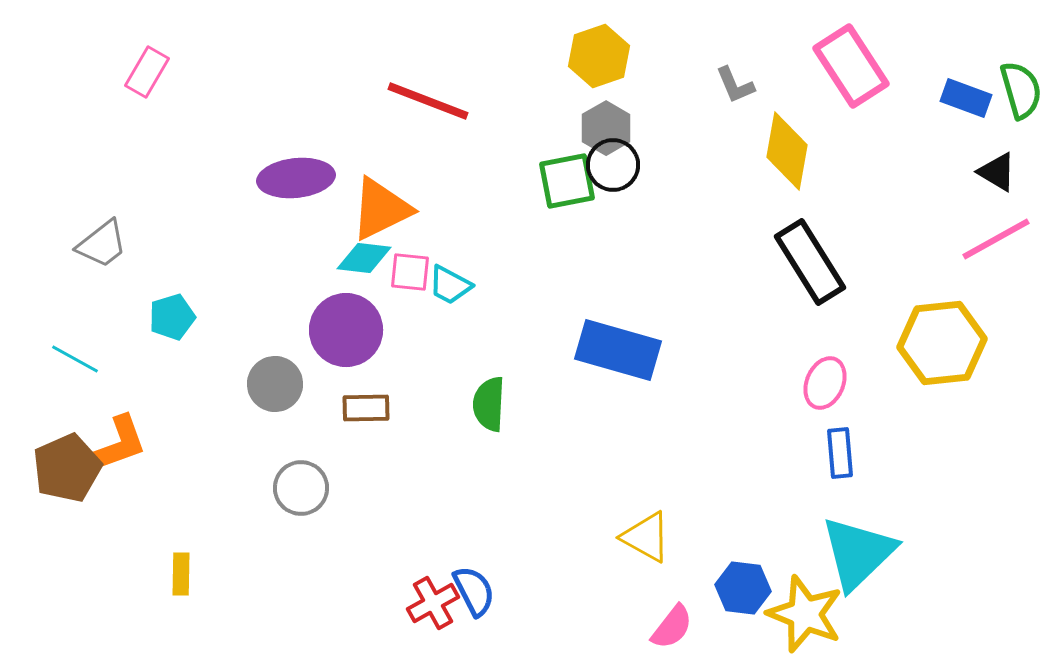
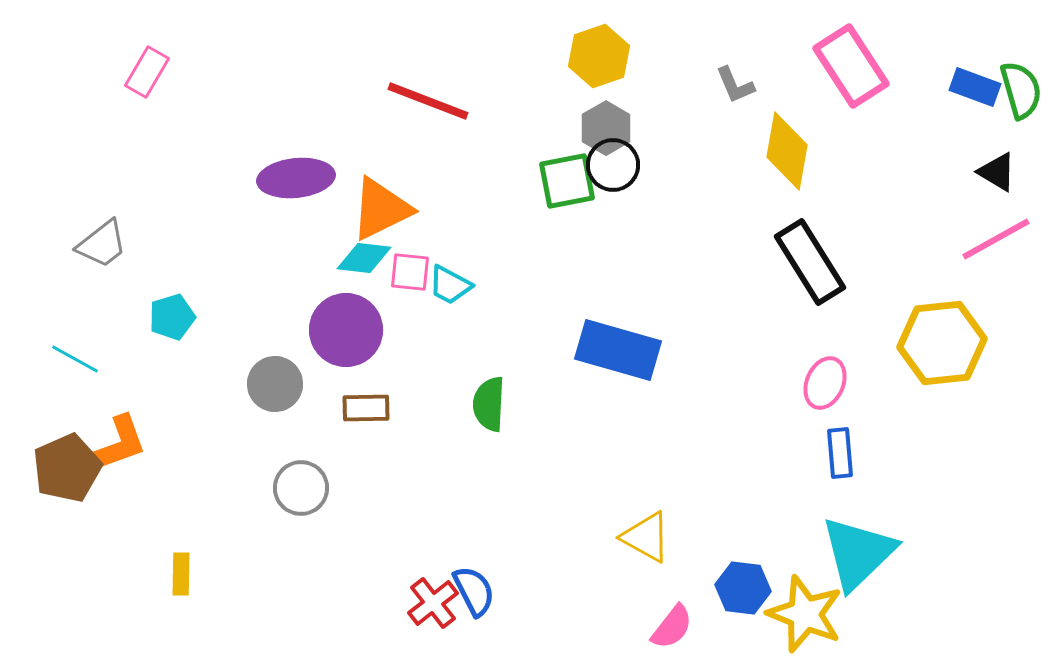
blue rectangle at (966, 98): moved 9 px right, 11 px up
red cross at (433, 603): rotated 9 degrees counterclockwise
